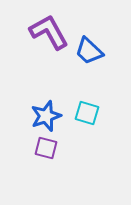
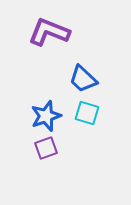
purple L-shape: rotated 39 degrees counterclockwise
blue trapezoid: moved 6 px left, 28 px down
purple square: rotated 35 degrees counterclockwise
